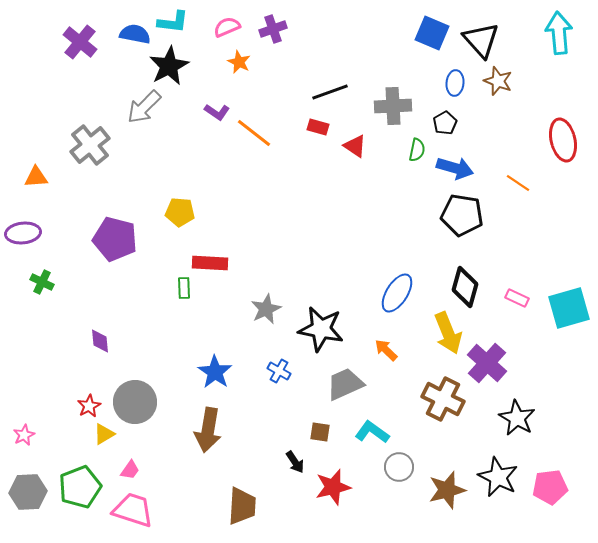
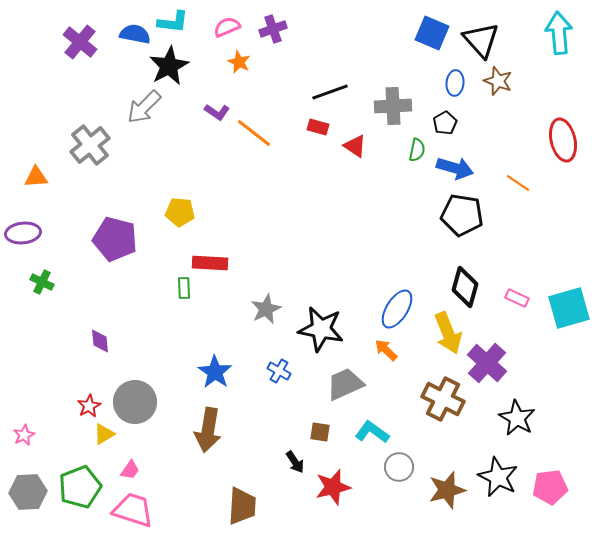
blue ellipse at (397, 293): moved 16 px down
